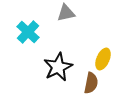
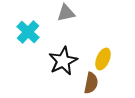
black star: moved 5 px right, 6 px up
